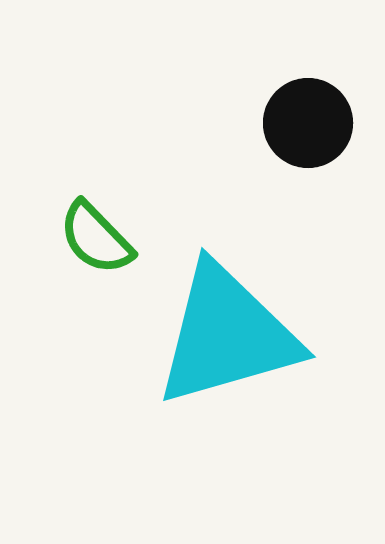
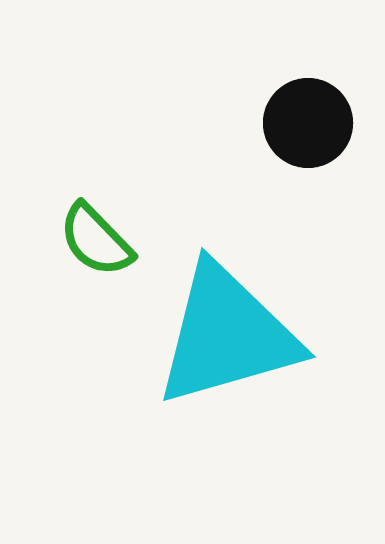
green semicircle: moved 2 px down
